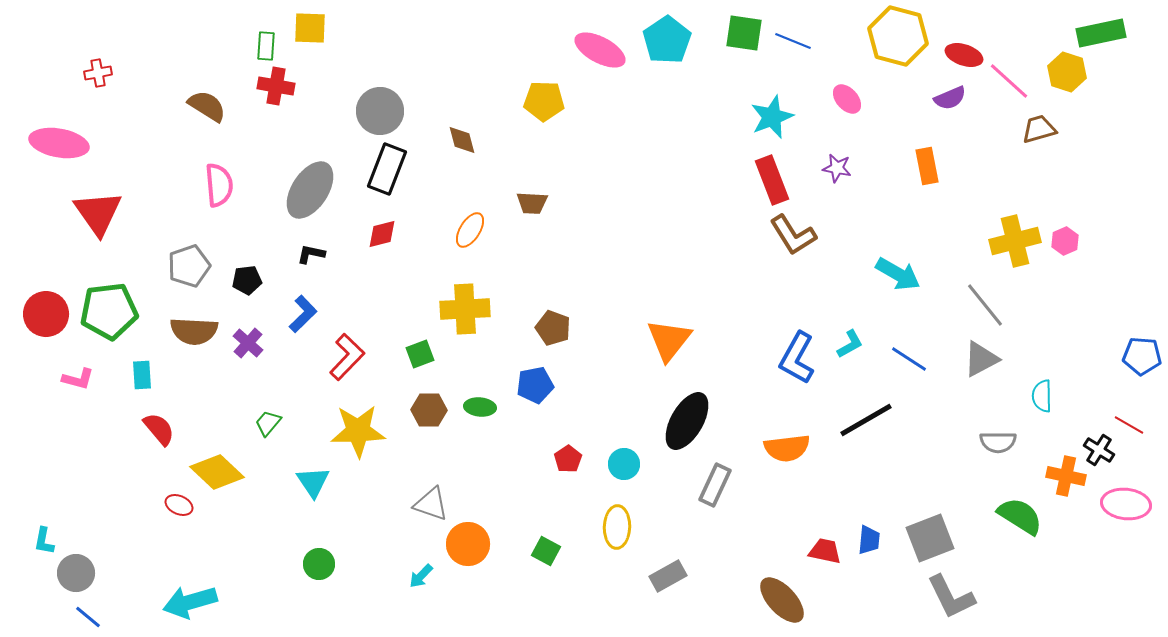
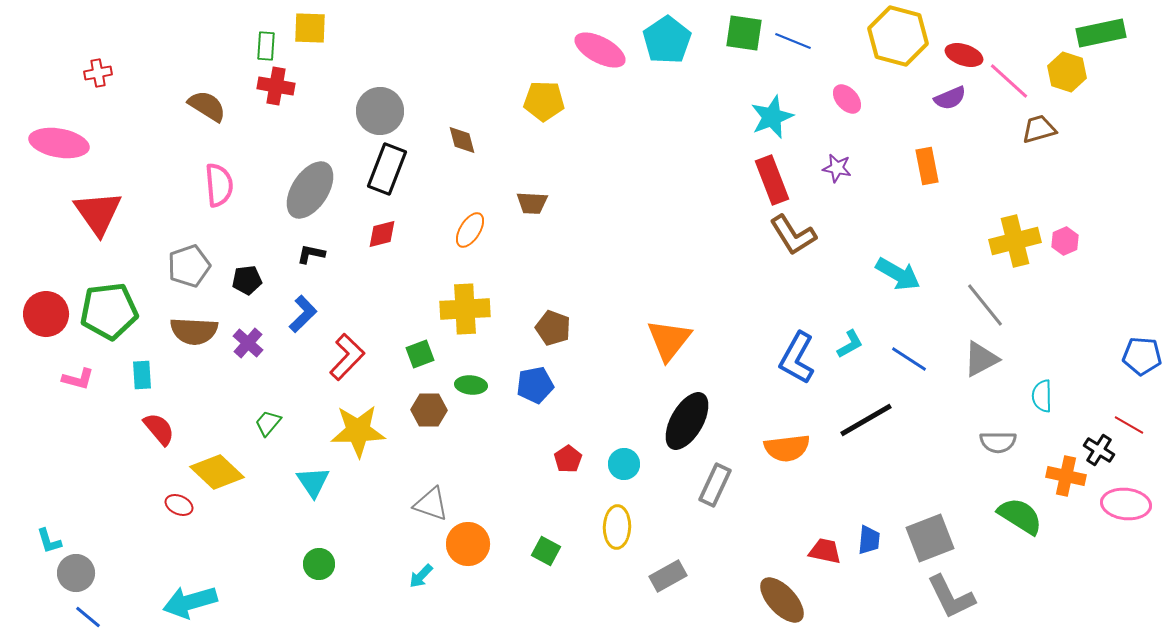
green ellipse at (480, 407): moved 9 px left, 22 px up
cyan L-shape at (44, 541): moved 5 px right; rotated 28 degrees counterclockwise
